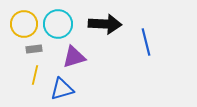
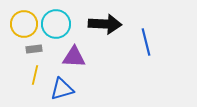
cyan circle: moved 2 px left
purple triangle: rotated 20 degrees clockwise
